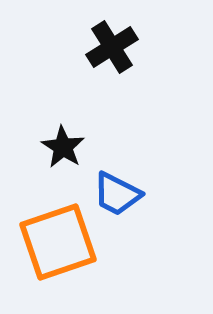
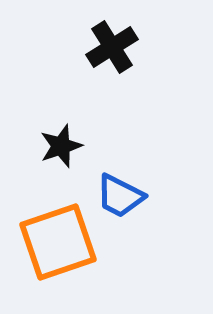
black star: moved 2 px left, 1 px up; rotated 21 degrees clockwise
blue trapezoid: moved 3 px right, 2 px down
